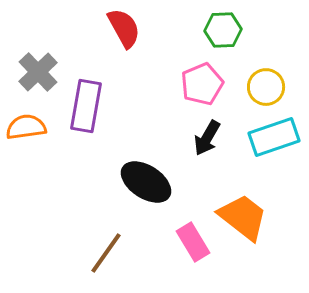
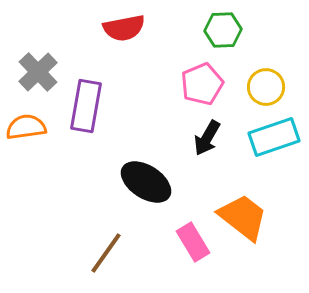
red semicircle: rotated 108 degrees clockwise
